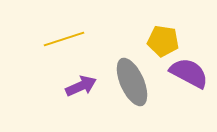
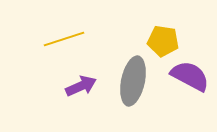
purple semicircle: moved 1 px right, 3 px down
gray ellipse: moved 1 px right, 1 px up; rotated 36 degrees clockwise
